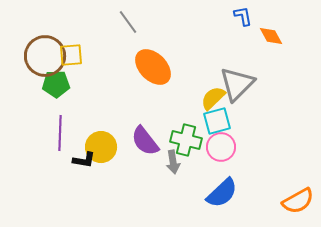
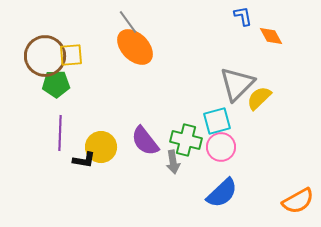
orange ellipse: moved 18 px left, 20 px up
yellow semicircle: moved 46 px right
